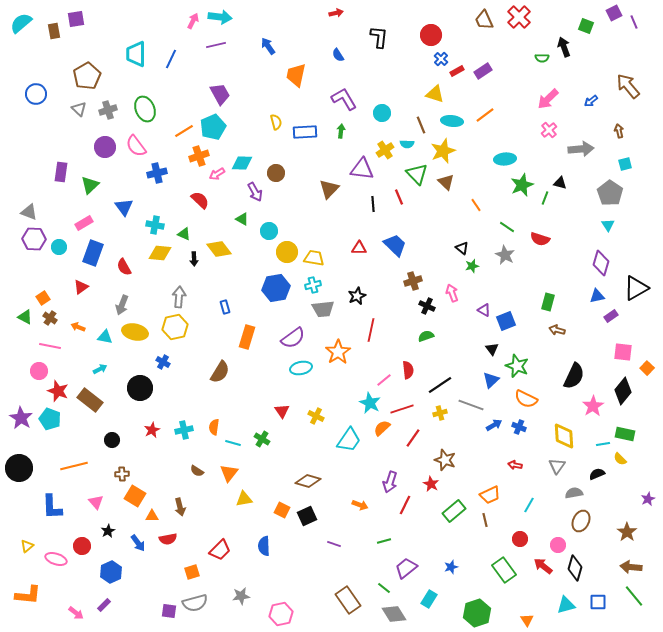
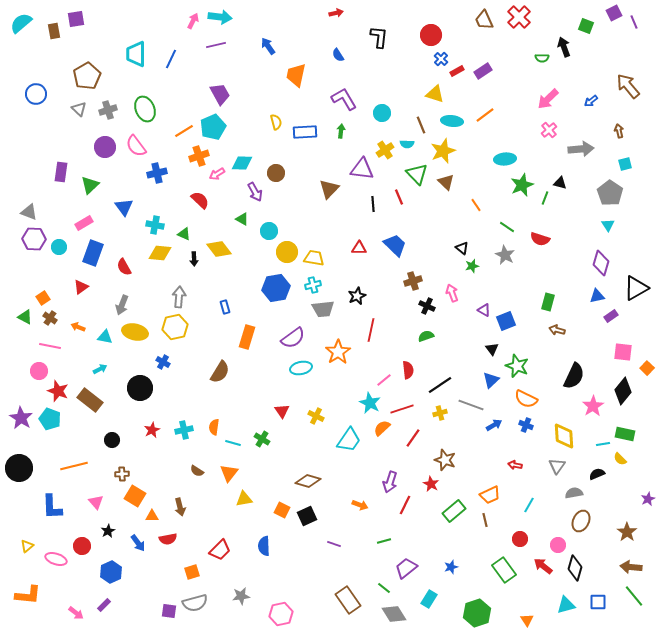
blue cross at (519, 427): moved 7 px right, 2 px up
